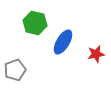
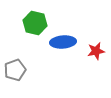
blue ellipse: rotated 55 degrees clockwise
red star: moved 3 px up
